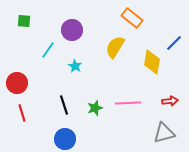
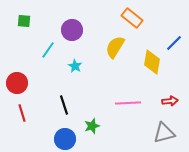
green star: moved 3 px left, 18 px down
